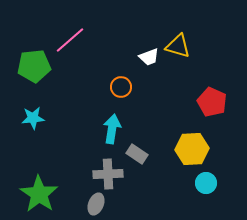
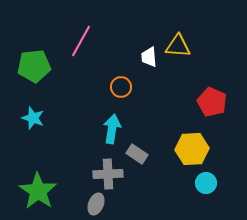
pink line: moved 11 px right, 1 px down; rotated 20 degrees counterclockwise
yellow triangle: rotated 12 degrees counterclockwise
white trapezoid: rotated 105 degrees clockwise
cyan star: rotated 25 degrees clockwise
green star: moved 1 px left, 3 px up
